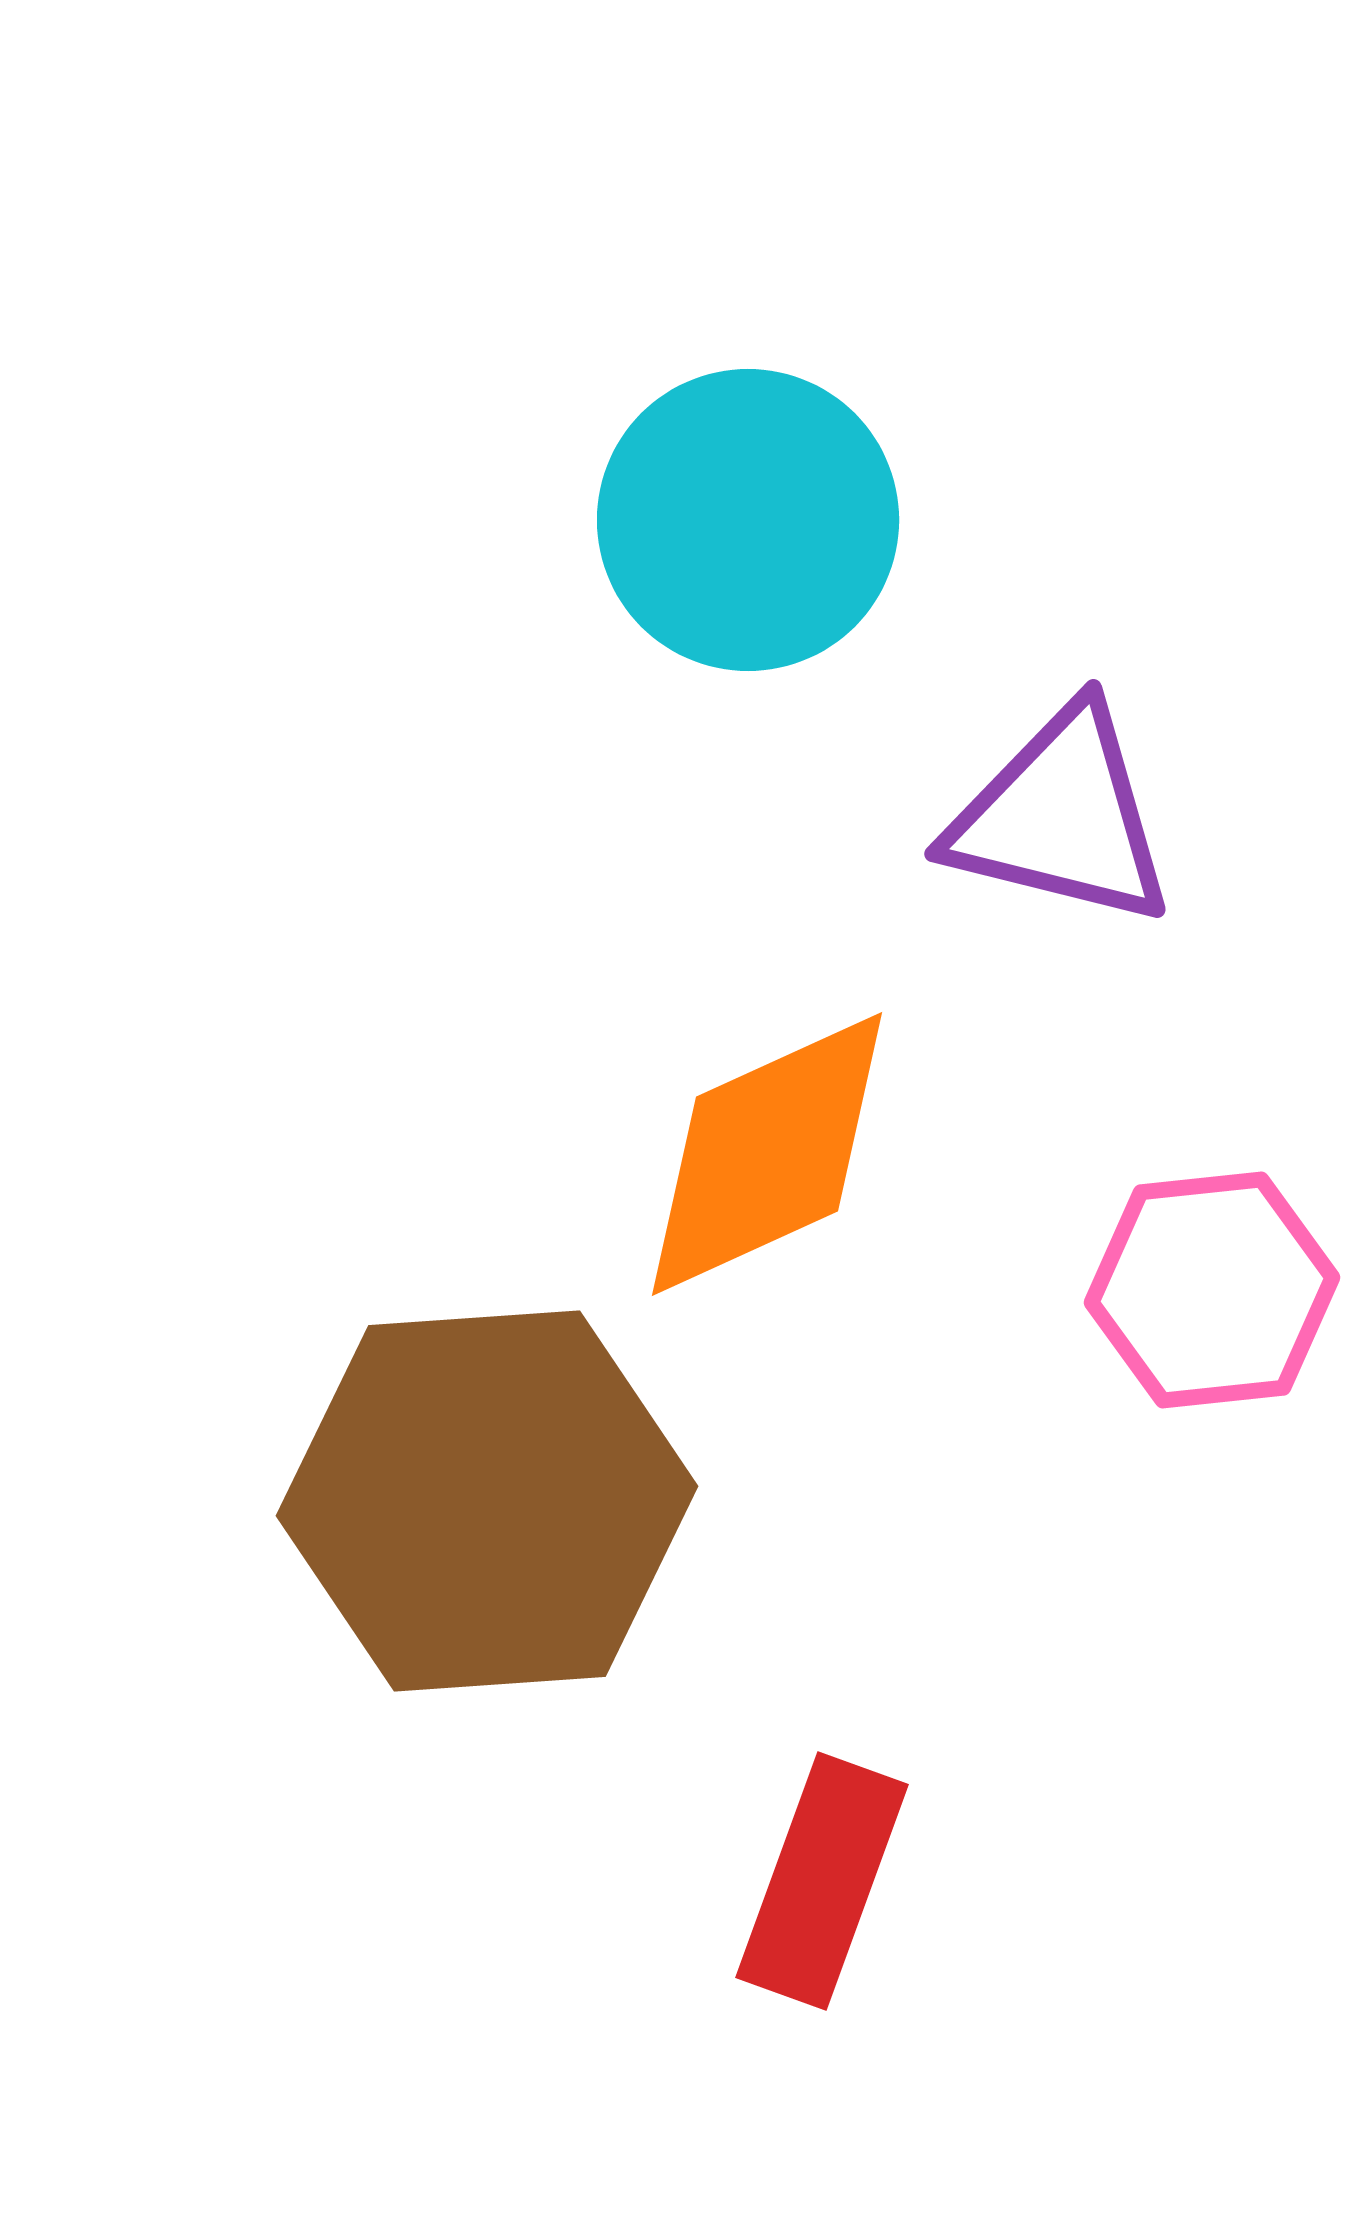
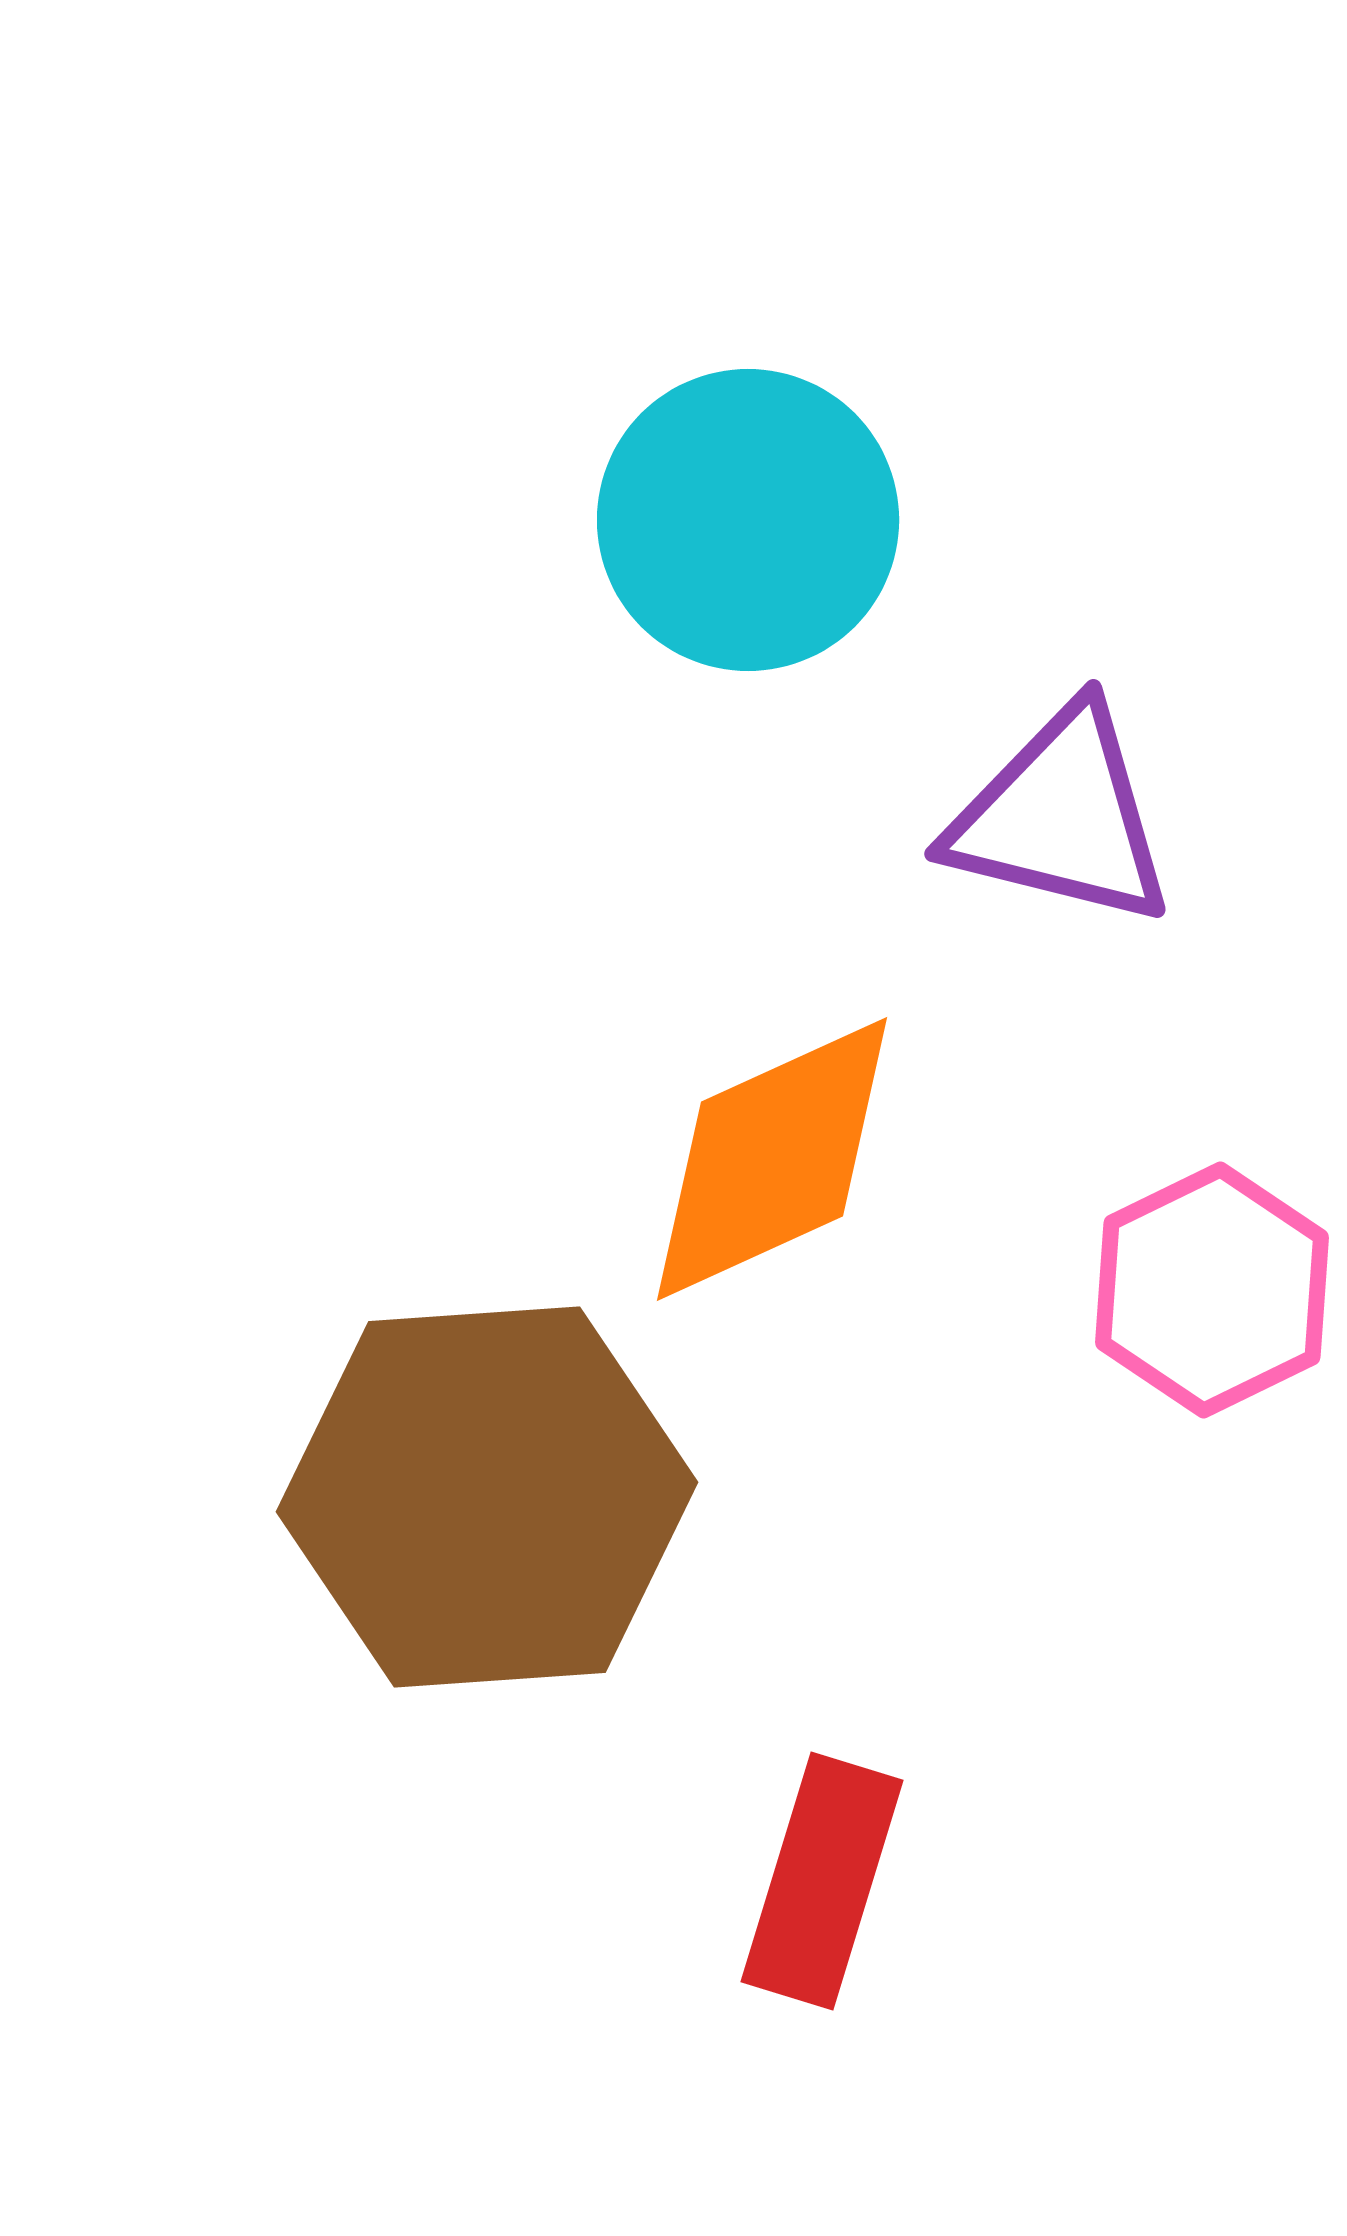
orange diamond: moved 5 px right, 5 px down
pink hexagon: rotated 20 degrees counterclockwise
brown hexagon: moved 4 px up
red rectangle: rotated 3 degrees counterclockwise
